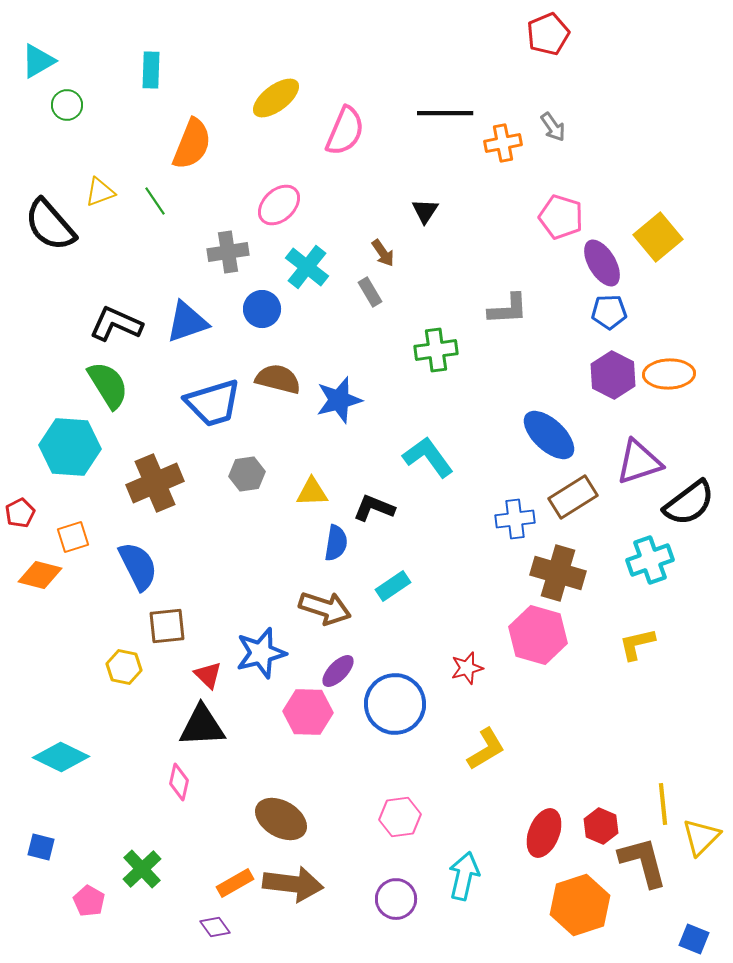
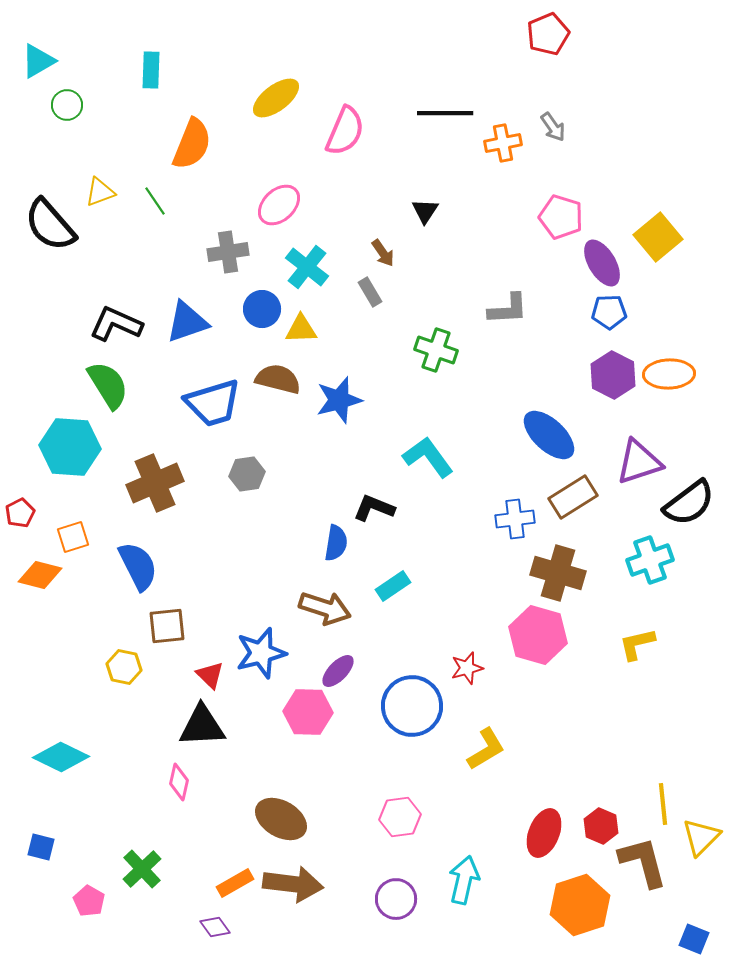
green cross at (436, 350): rotated 27 degrees clockwise
yellow triangle at (312, 492): moved 11 px left, 163 px up
red triangle at (208, 675): moved 2 px right
blue circle at (395, 704): moved 17 px right, 2 px down
cyan arrow at (464, 876): moved 4 px down
